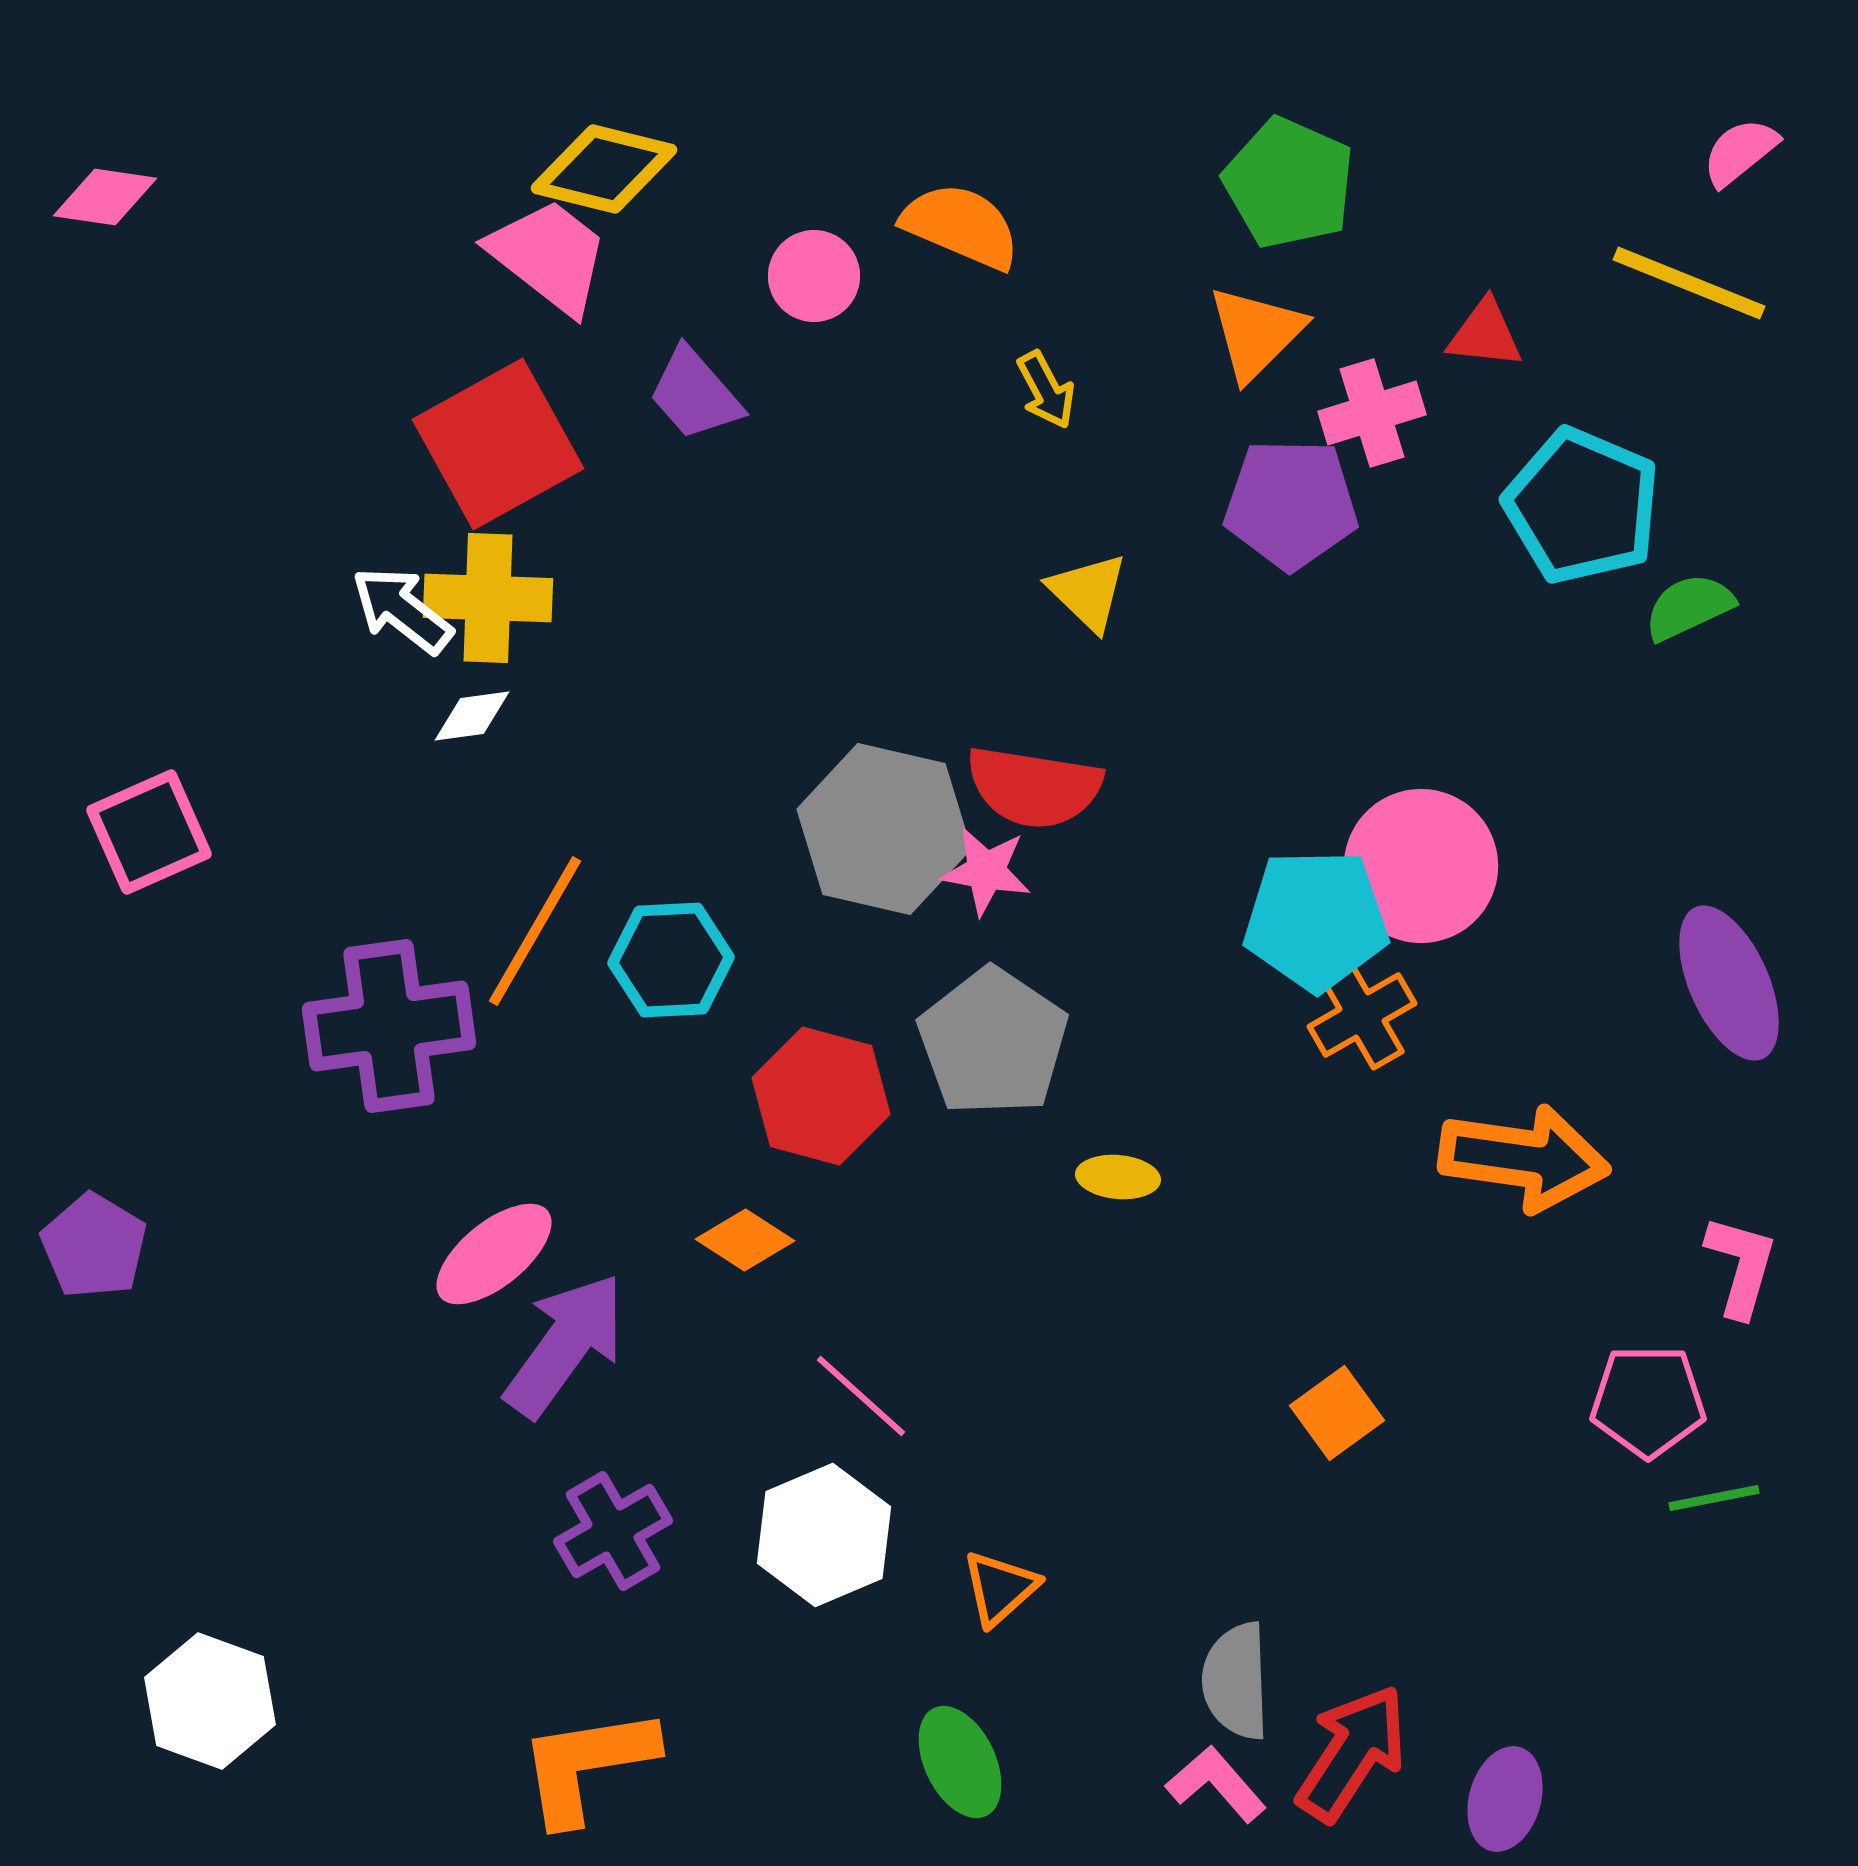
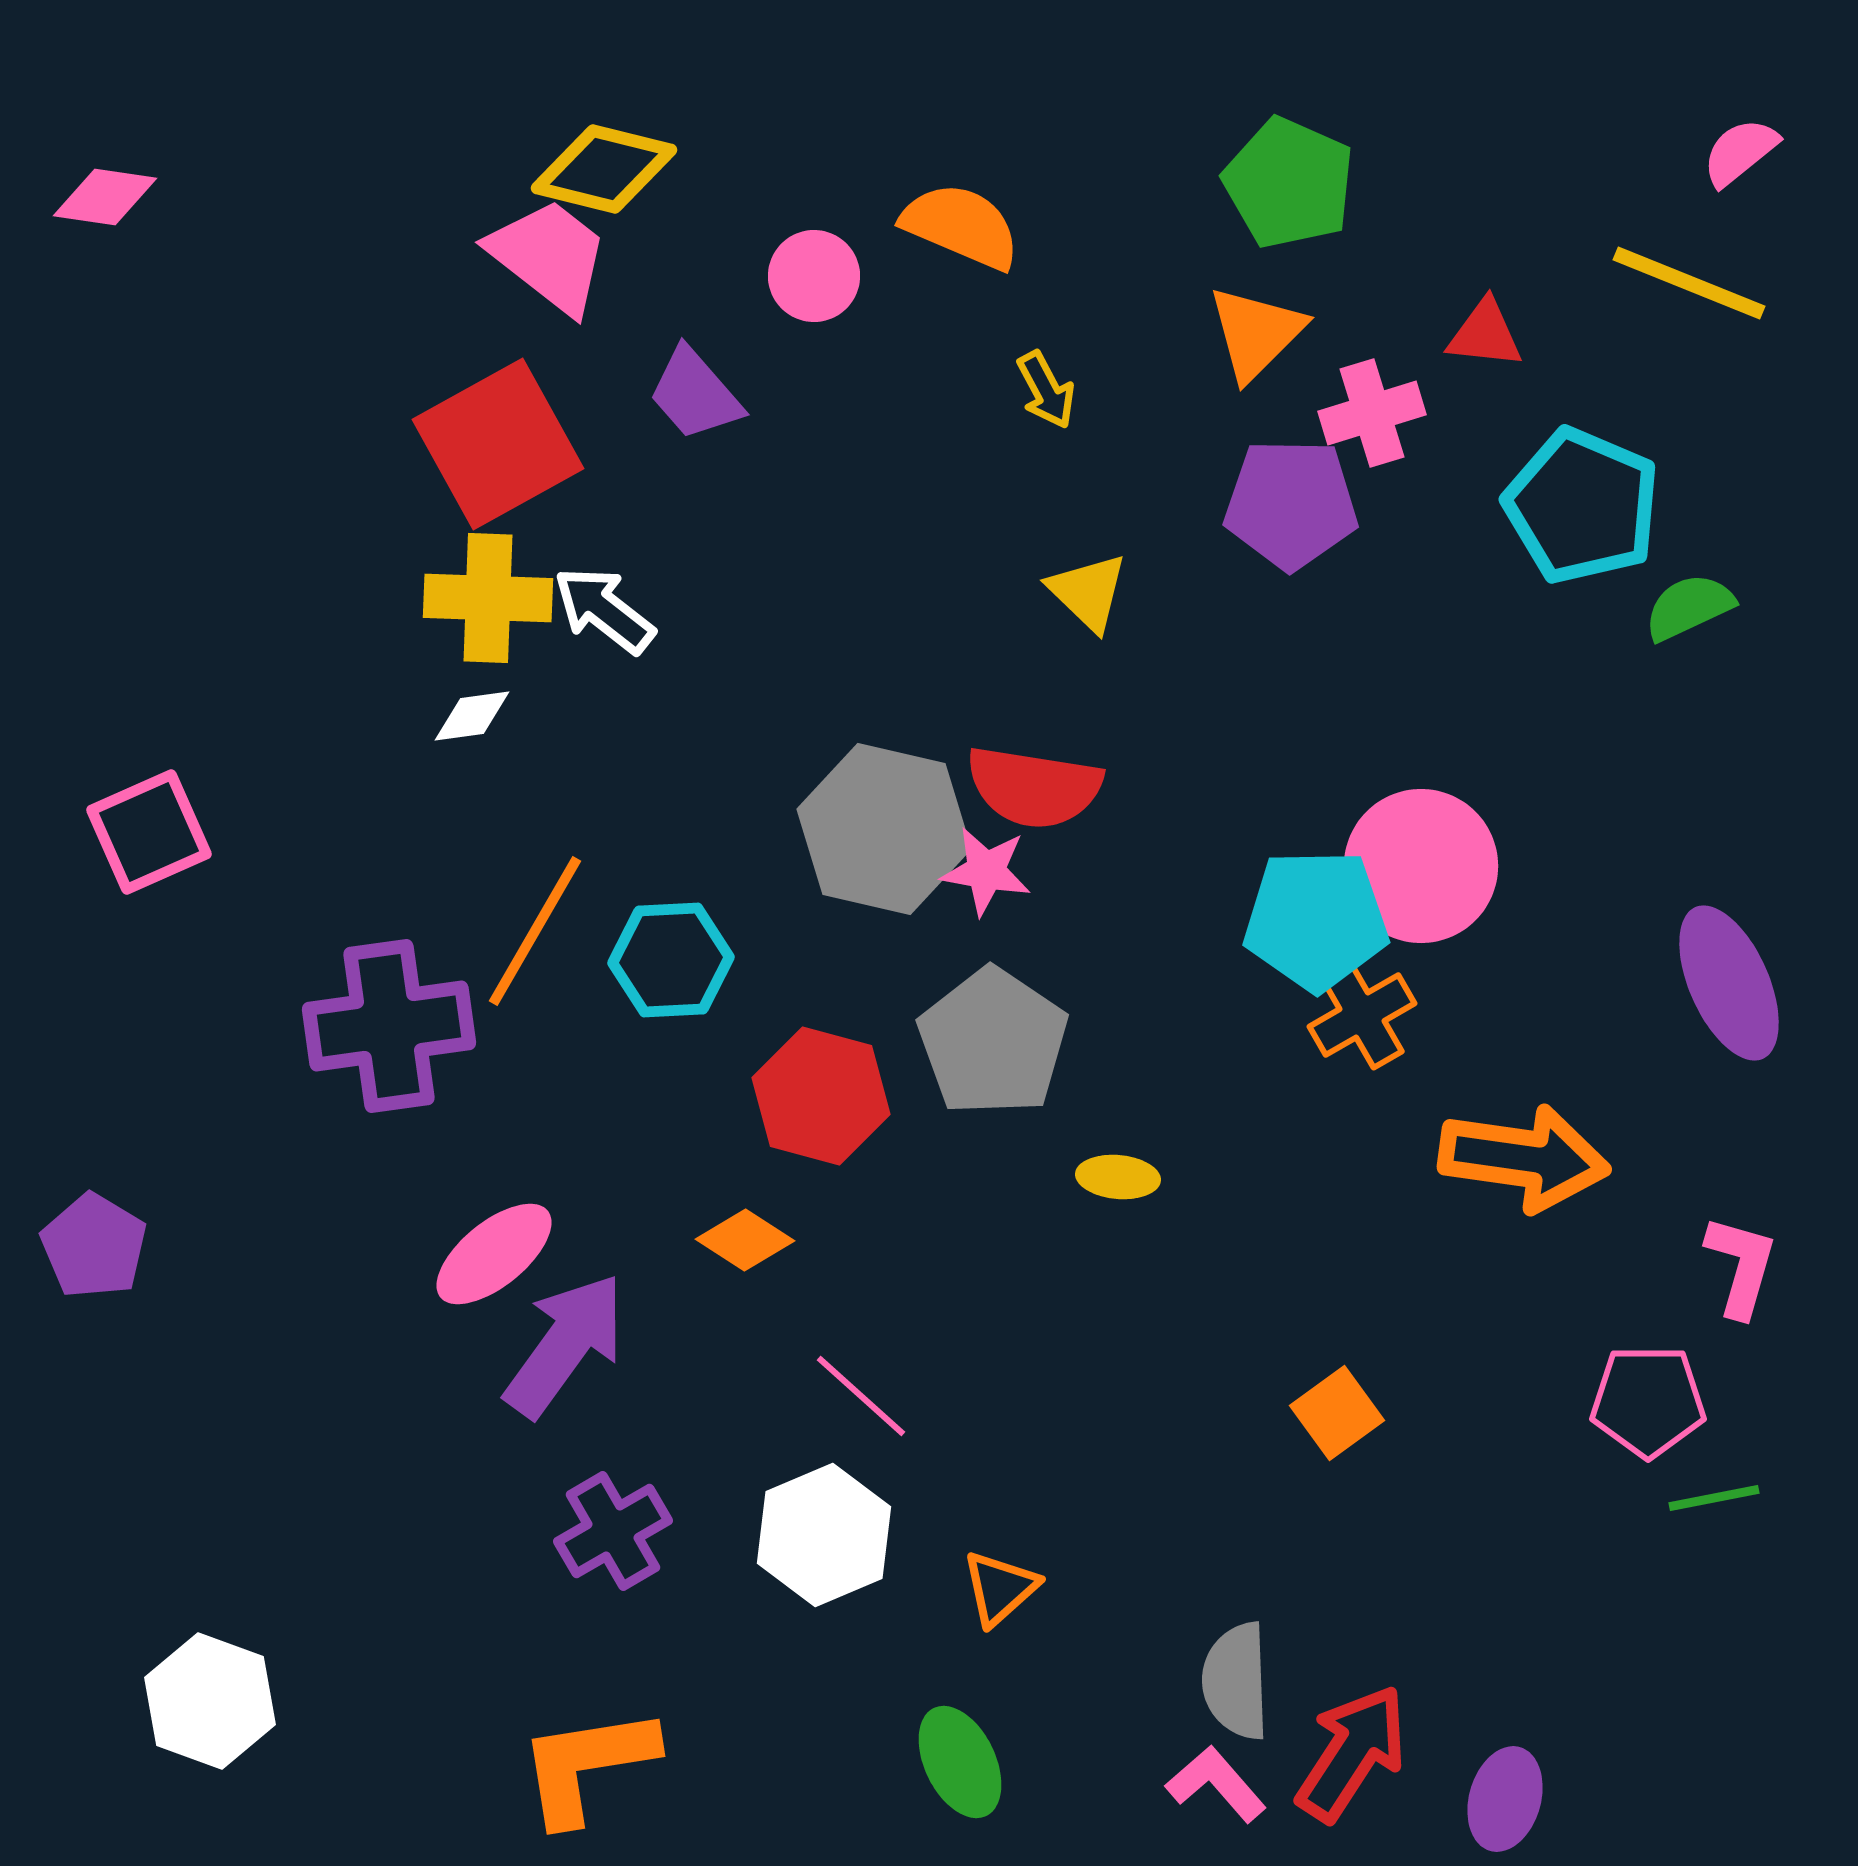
white arrow at (402, 610): moved 202 px right
